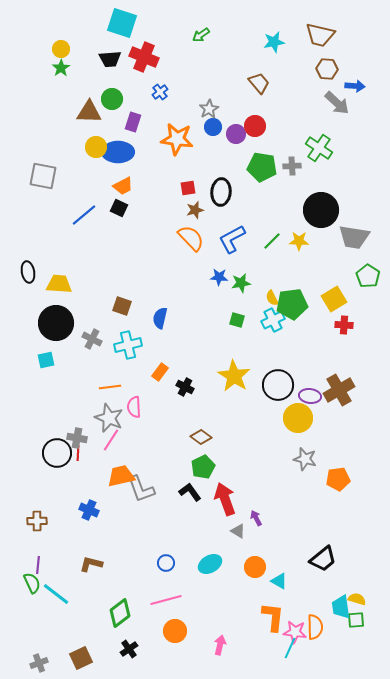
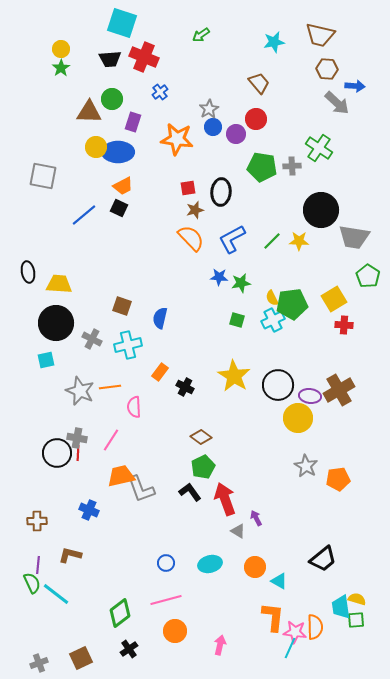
red circle at (255, 126): moved 1 px right, 7 px up
gray star at (109, 418): moved 29 px left, 27 px up
gray star at (305, 459): moved 1 px right, 7 px down; rotated 15 degrees clockwise
brown L-shape at (91, 564): moved 21 px left, 9 px up
cyan ellipse at (210, 564): rotated 15 degrees clockwise
